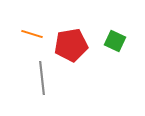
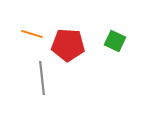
red pentagon: moved 3 px left; rotated 12 degrees clockwise
